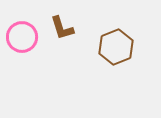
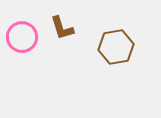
brown hexagon: rotated 12 degrees clockwise
